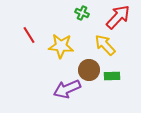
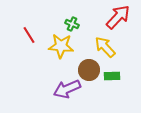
green cross: moved 10 px left, 11 px down
yellow arrow: moved 2 px down
